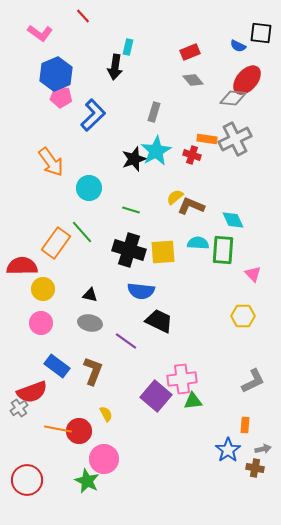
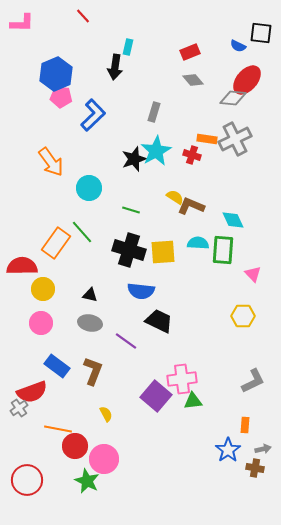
pink L-shape at (40, 33): moved 18 px left, 10 px up; rotated 35 degrees counterclockwise
yellow semicircle at (175, 197): rotated 72 degrees clockwise
red circle at (79, 431): moved 4 px left, 15 px down
